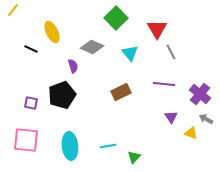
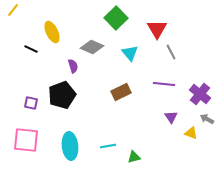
gray arrow: moved 1 px right
green triangle: rotated 32 degrees clockwise
